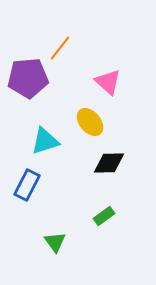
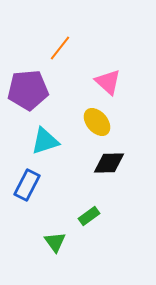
purple pentagon: moved 12 px down
yellow ellipse: moved 7 px right
green rectangle: moved 15 px left
